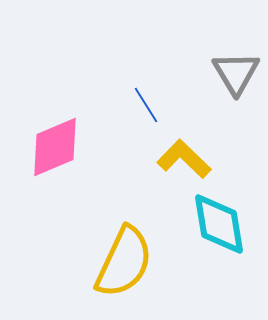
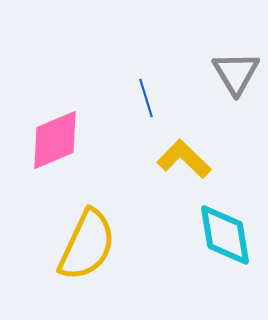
blue line: moved 7 px up; rotated 15 degrees clockwise
pink diamond: moved 7 px up
cyan diamond: moved 6 px right, 11 px down
yellow semicircle: moved 37 px left, 17 px up
